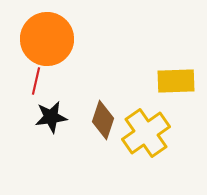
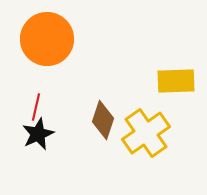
red line: moved 26 px down
black star: moved 13 px left, 17 px down; rotated 16 degrees counterclockwise
